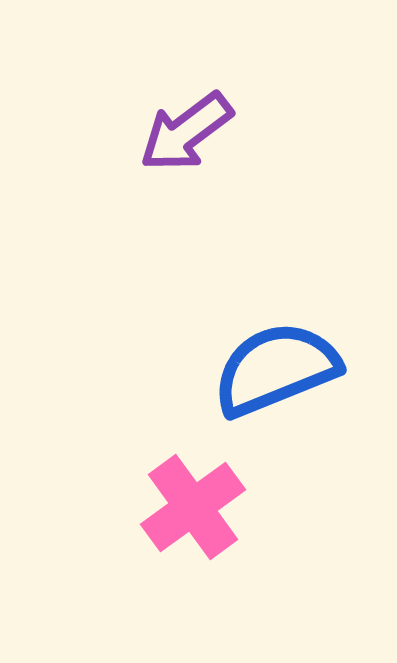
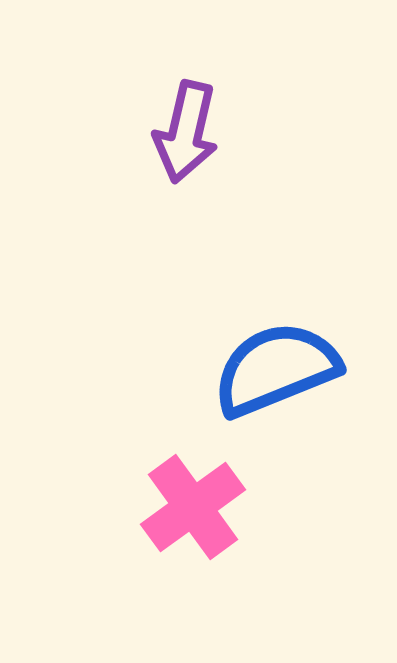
purple arrow: rotated 40 degrees counterclockwise
